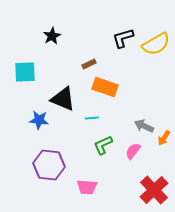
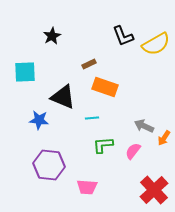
black L-shape: moved 2 px up; rotated 95 degrees counterclockwise
black triangle: moved 2 px up
green L-shape: rotated 20 degrees clockwise
